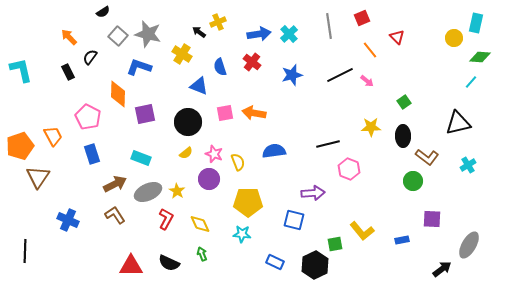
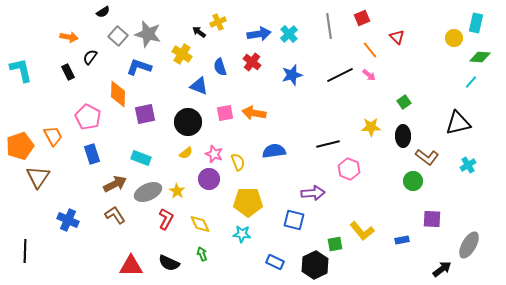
orange arrow at (69, 37): rotated 144 degrees clockwise
pink arrow at (367, 81): moved 2 px right, 6 px up
